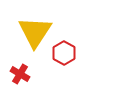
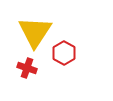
red cross: moved 7 px right, 6 px up; rotated 12 degrees counterclockwise
